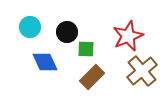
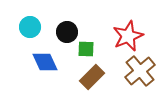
brown cross: moved 2 px left
